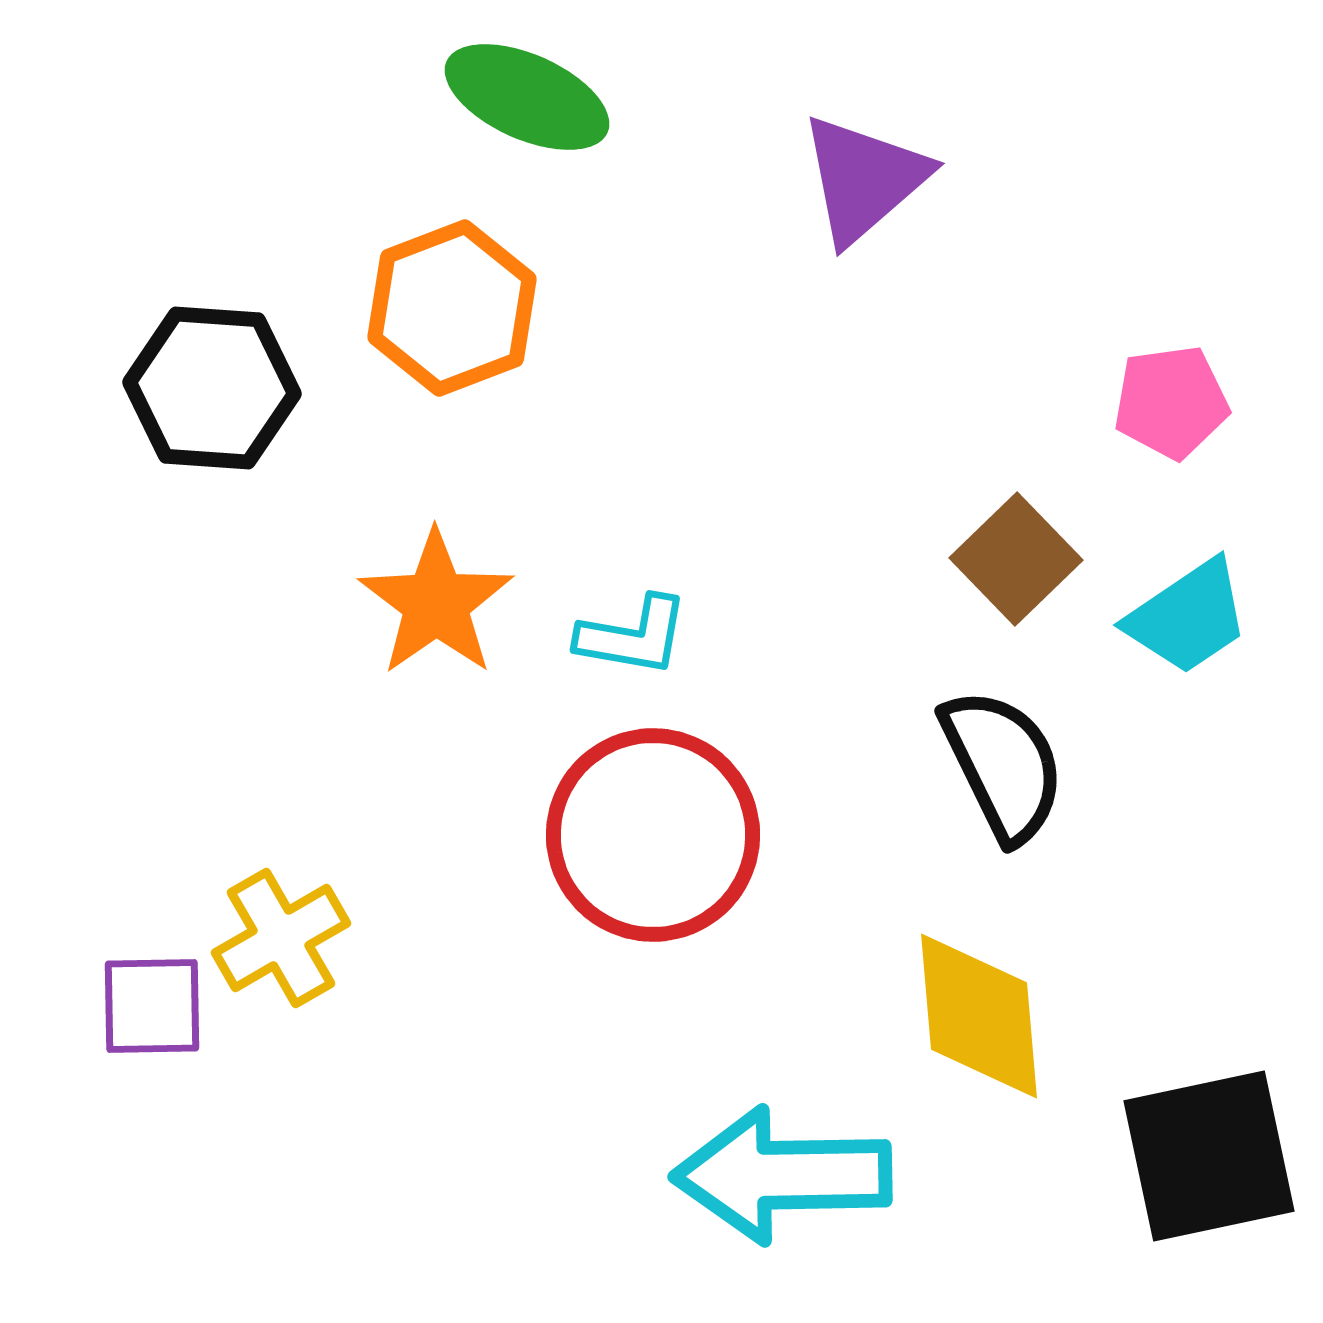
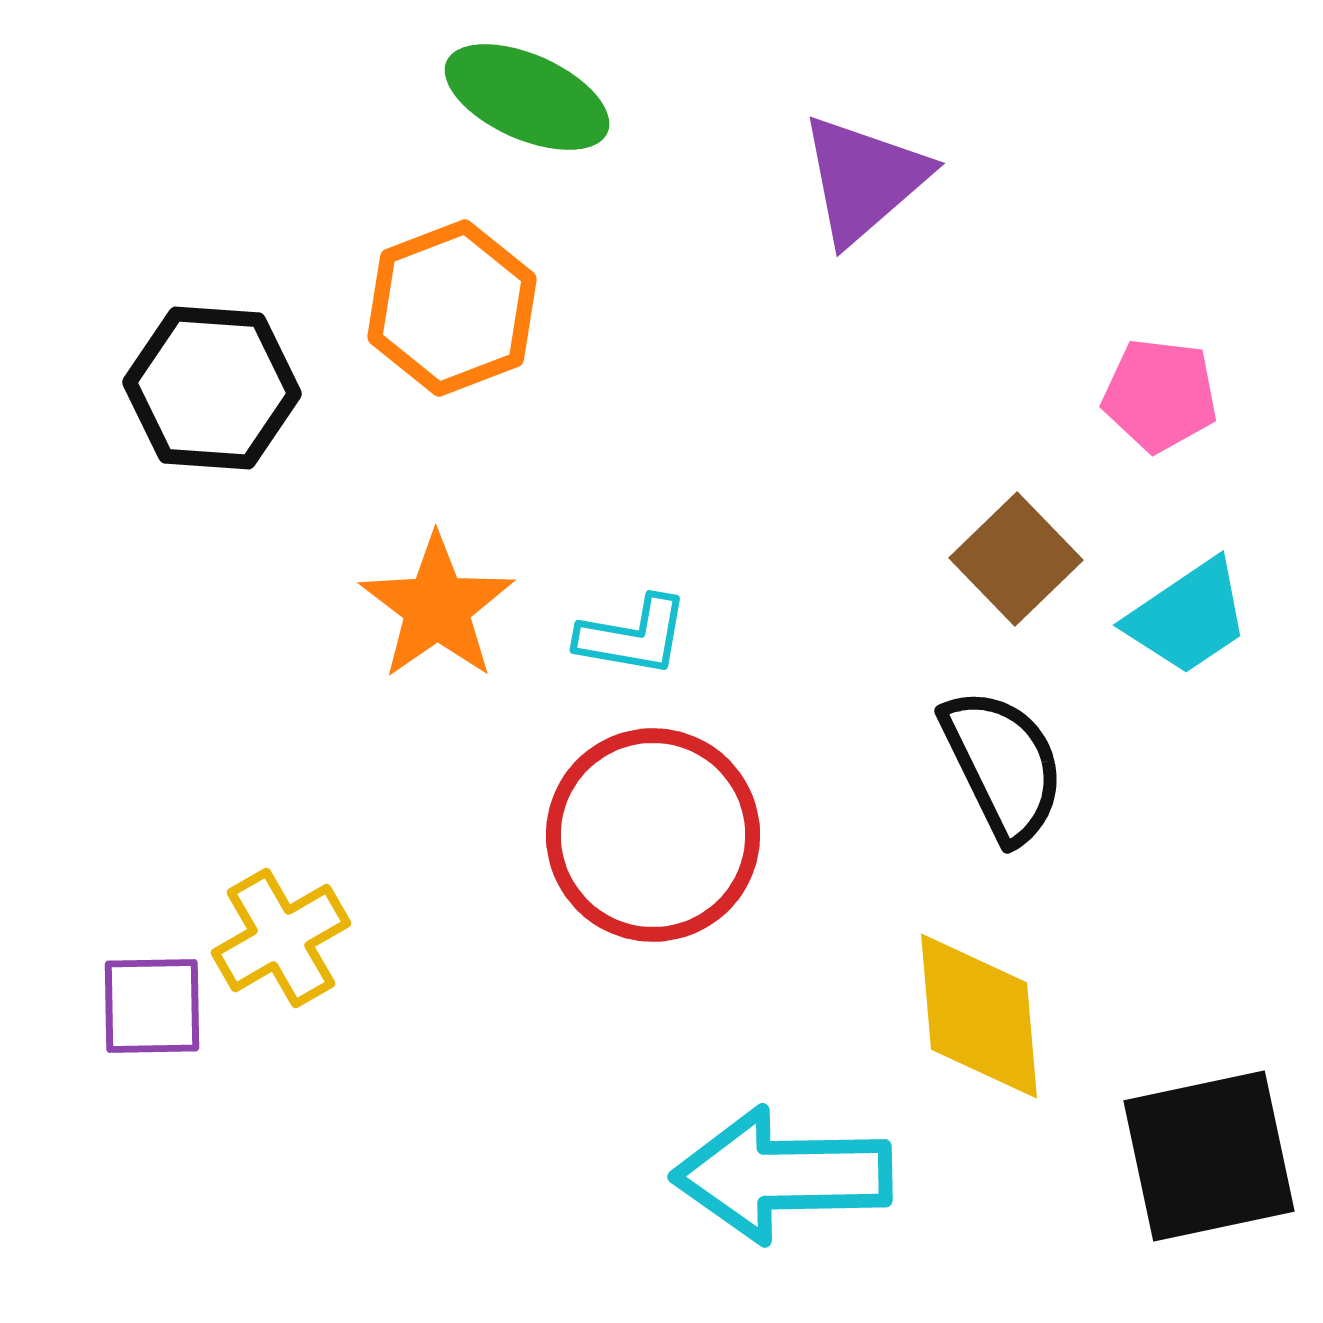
pink pentagon: moved 11 px left, 7 px up; rotated 15 degrees clockwise
orange star: moved 1 px right, 4 px down
